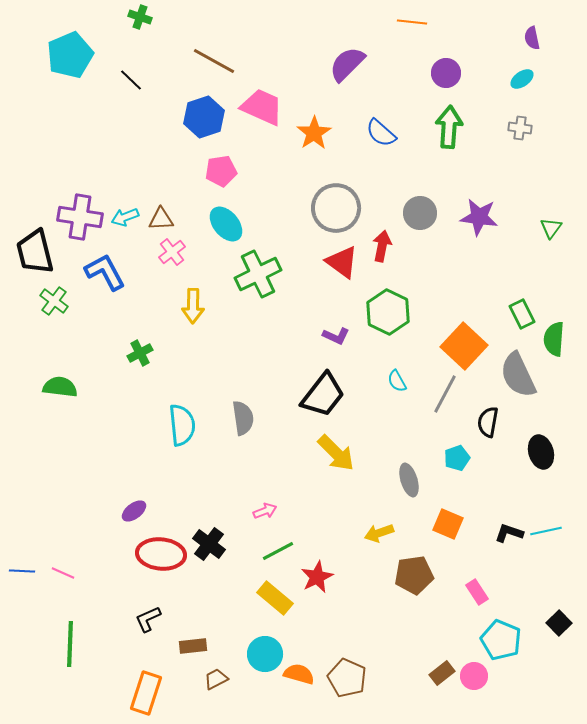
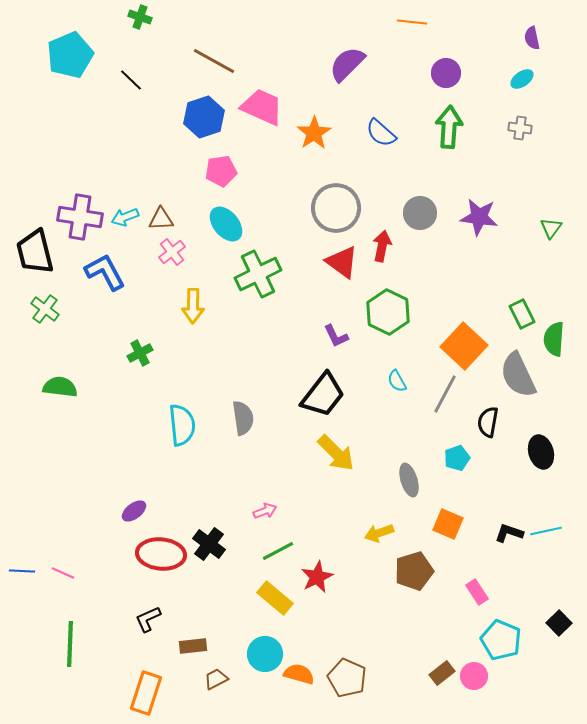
green cross at (54, 301): moved 9 px left, 8 px down
purple L-shape at (336, 336): rotated 40 degrees clockwise
brown pentagon at (414, 575): moved 4 px up; rotated 9 degrees counterclockwise
